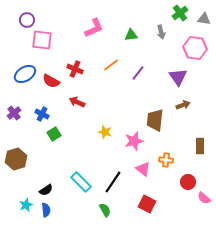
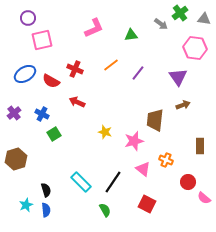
purple circle: moved 1 px right, 2 px up
gray arrow: moved 8 px up; rotated 40 degrees counterclockwise
pink square: rotated 20 degrees counterclockwise
orange cross: rotated 16 degrees clockwise
black semicircle: rotated 72 degrees counterclockwise
